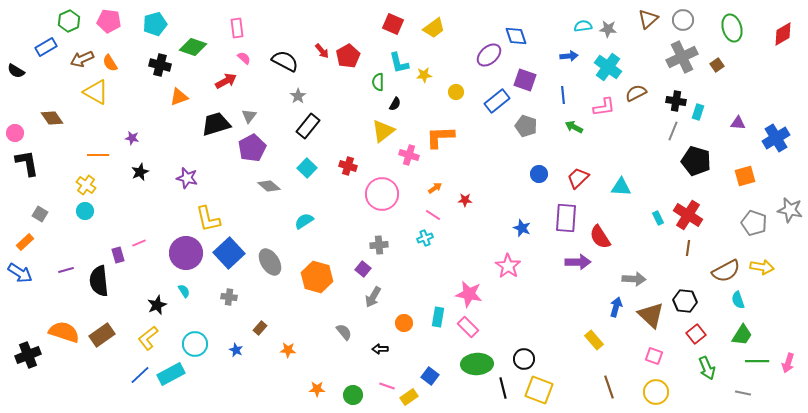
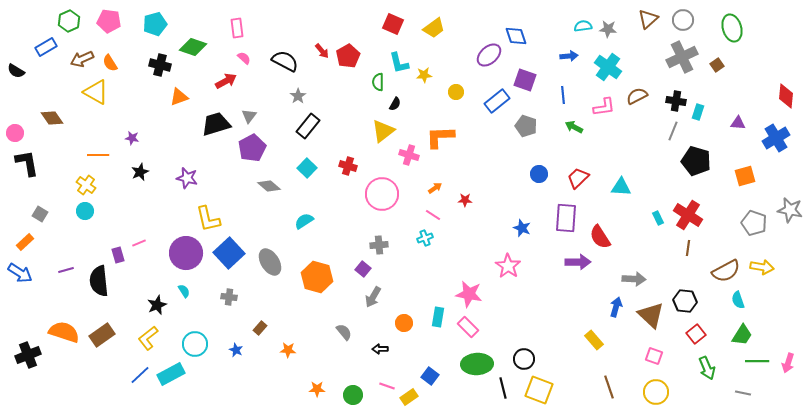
red diamond at (783, 34): moved 3 px right, 62 px down; rotated 55 degrees counterclockwise
brown semicircle at (636, 93): moved 1 px right, 3 px down
